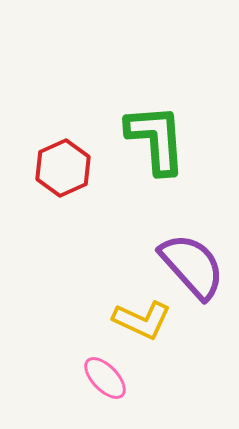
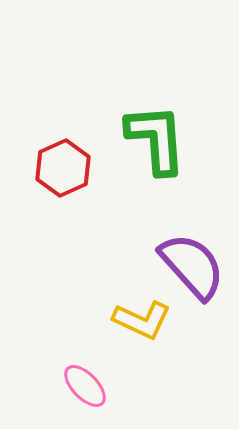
pink ellipse: moved 20 px left, 8 px down
